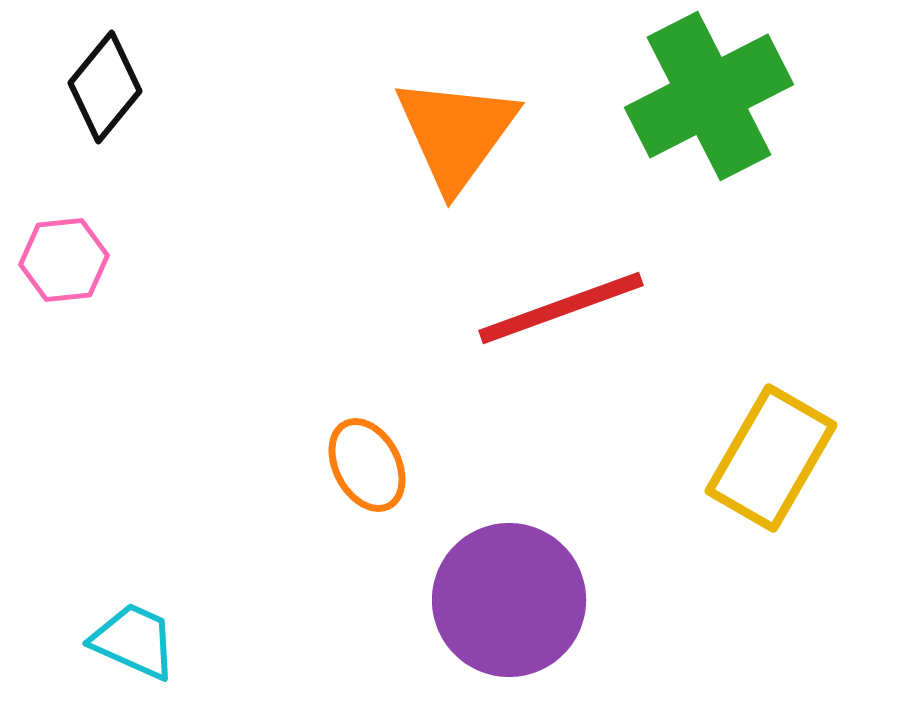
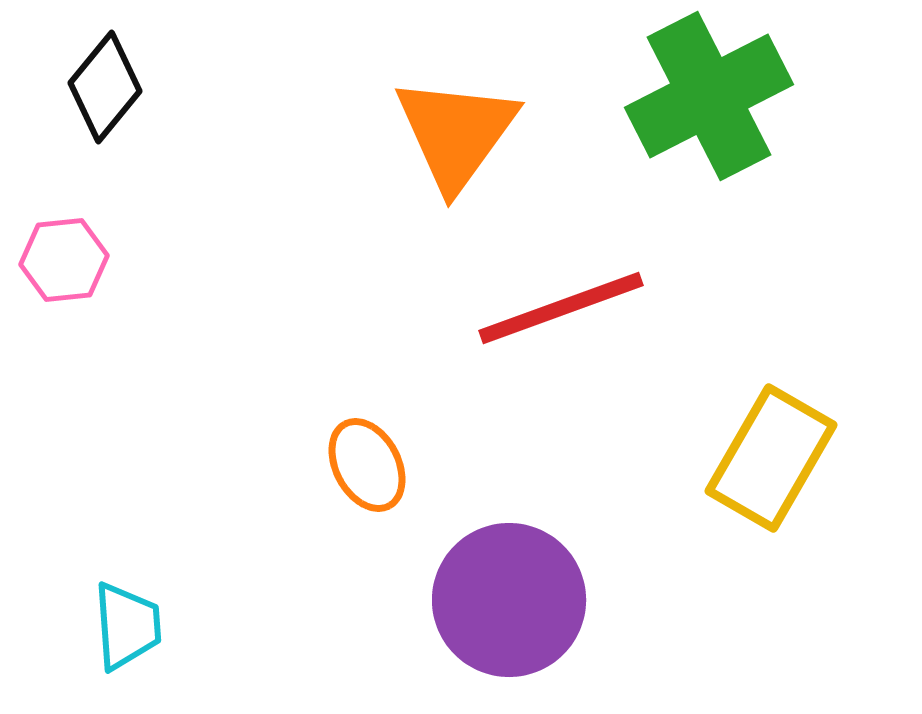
cyan trapezoid: moved 7 px left, 15 px up; rotated 62 degrees clockwise
